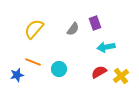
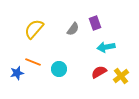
blue star: moved 2 px up
